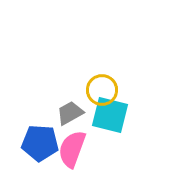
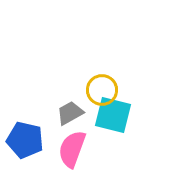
cyan square: moved 3 px right
blue pentagon: moved 15 px left, 3 px up; rotated 9 degrees clockwise
